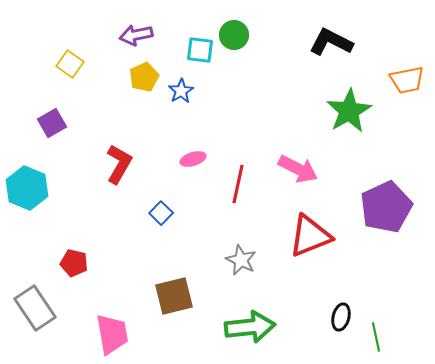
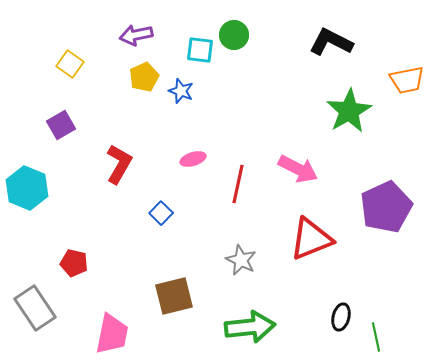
blue star: rotated 20 degrees counterclockwise
purple square: moved 9 px right, 2 px down
red triangle: moved 1 px right, 3 px down
pink trapezoid: rotated 21 degrees clockwise
